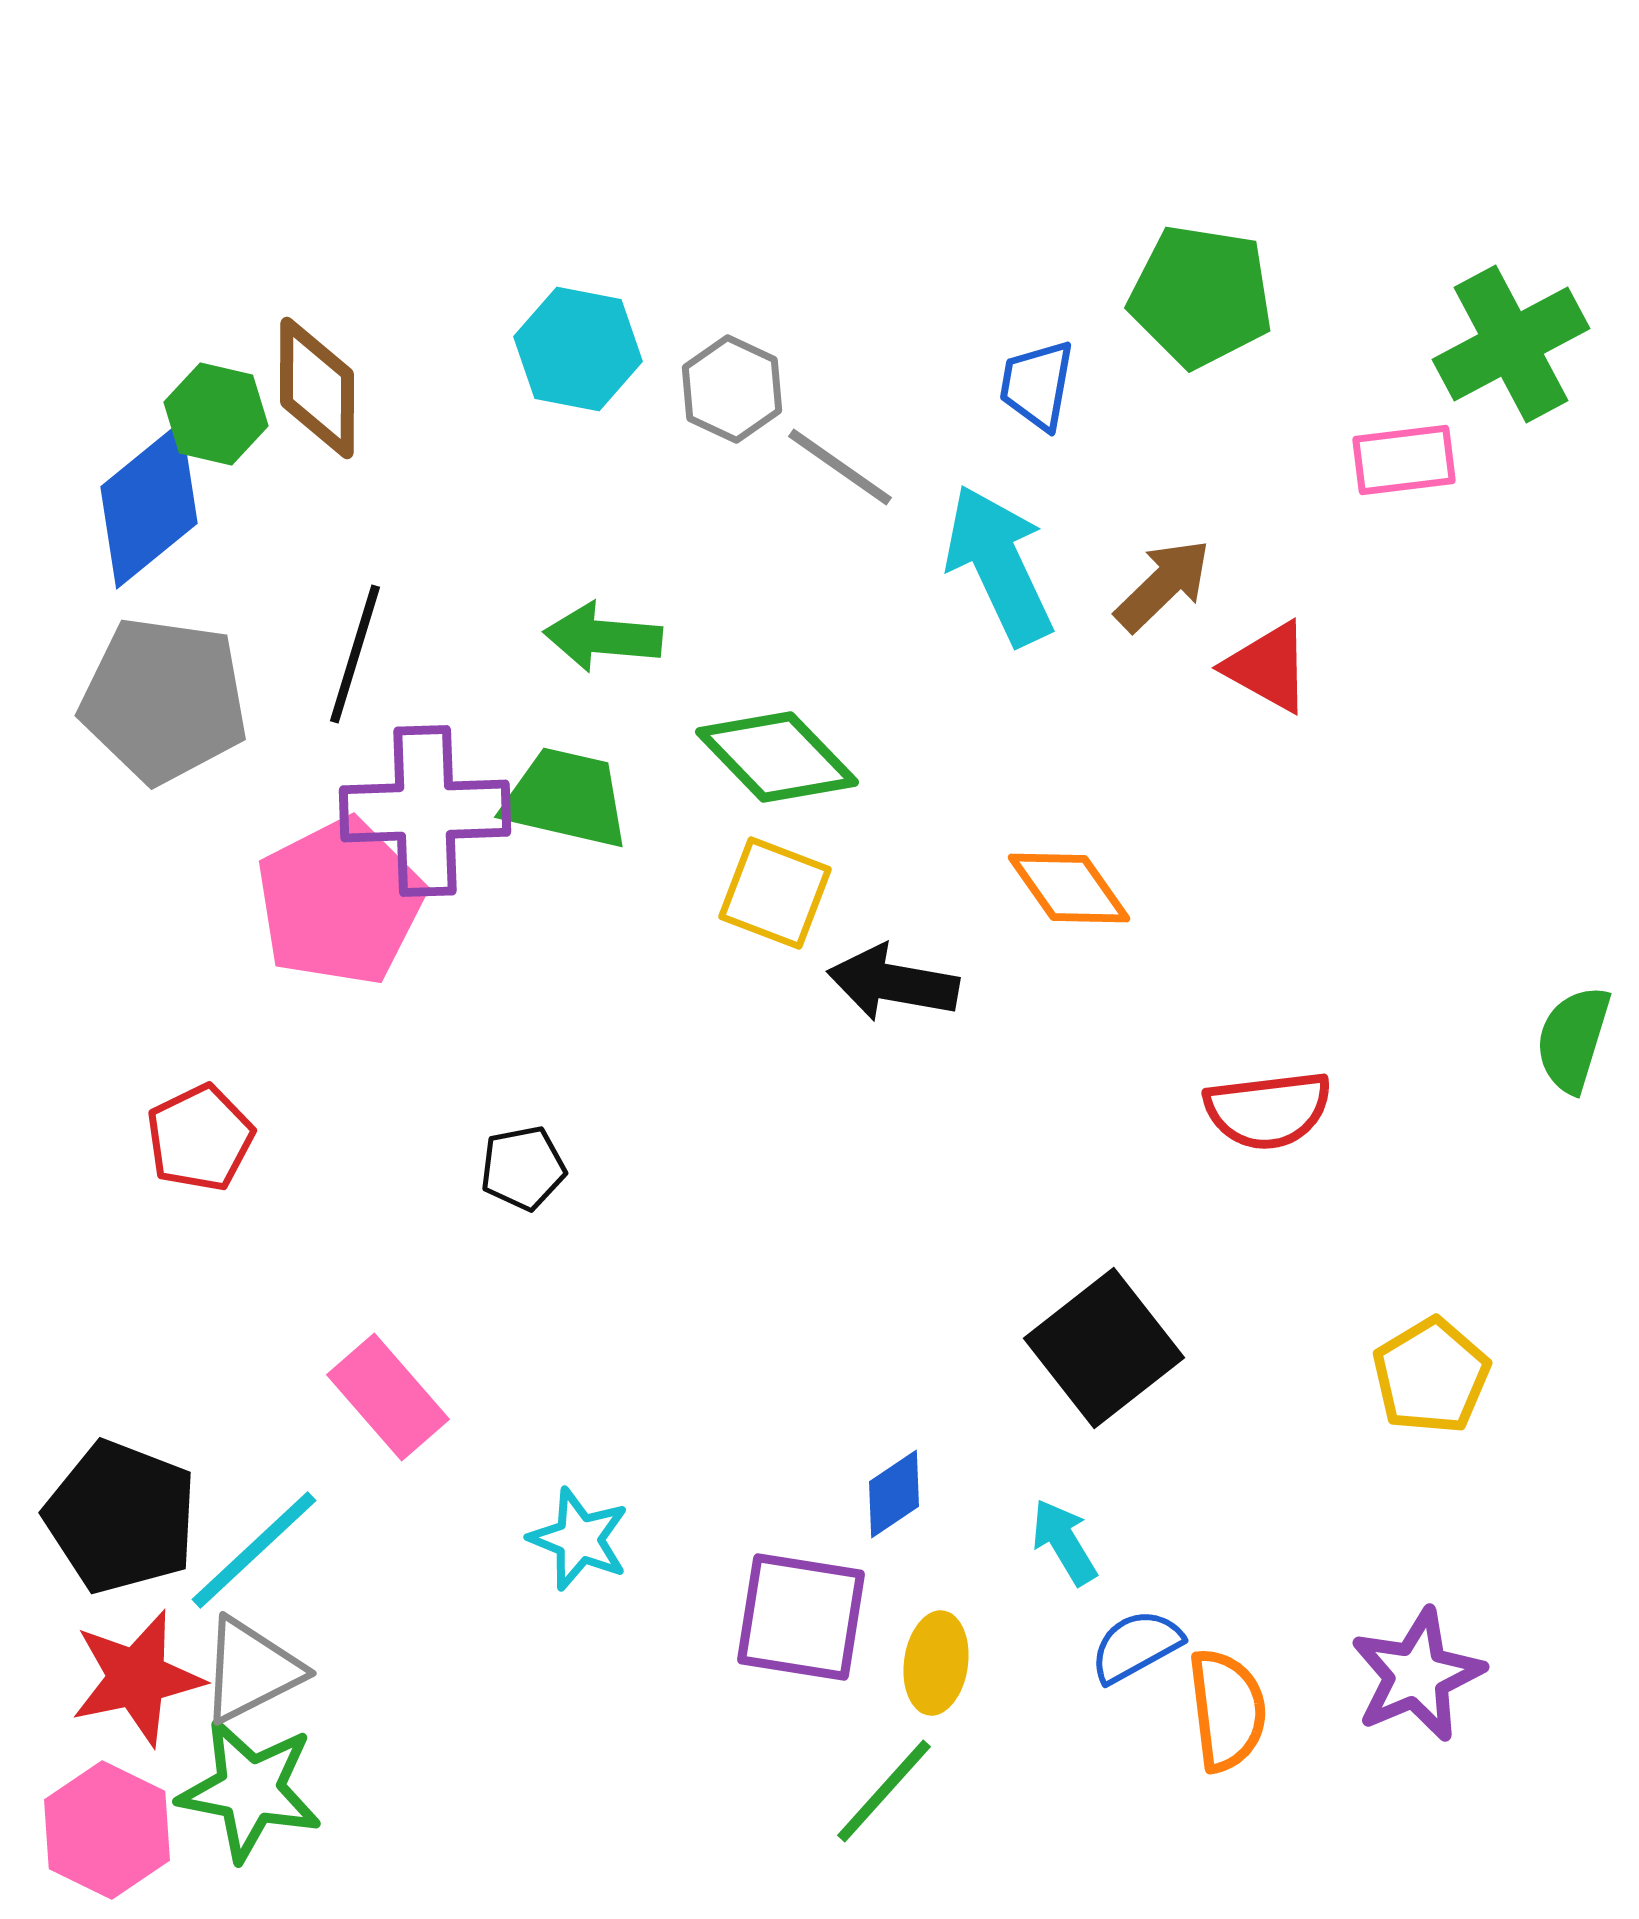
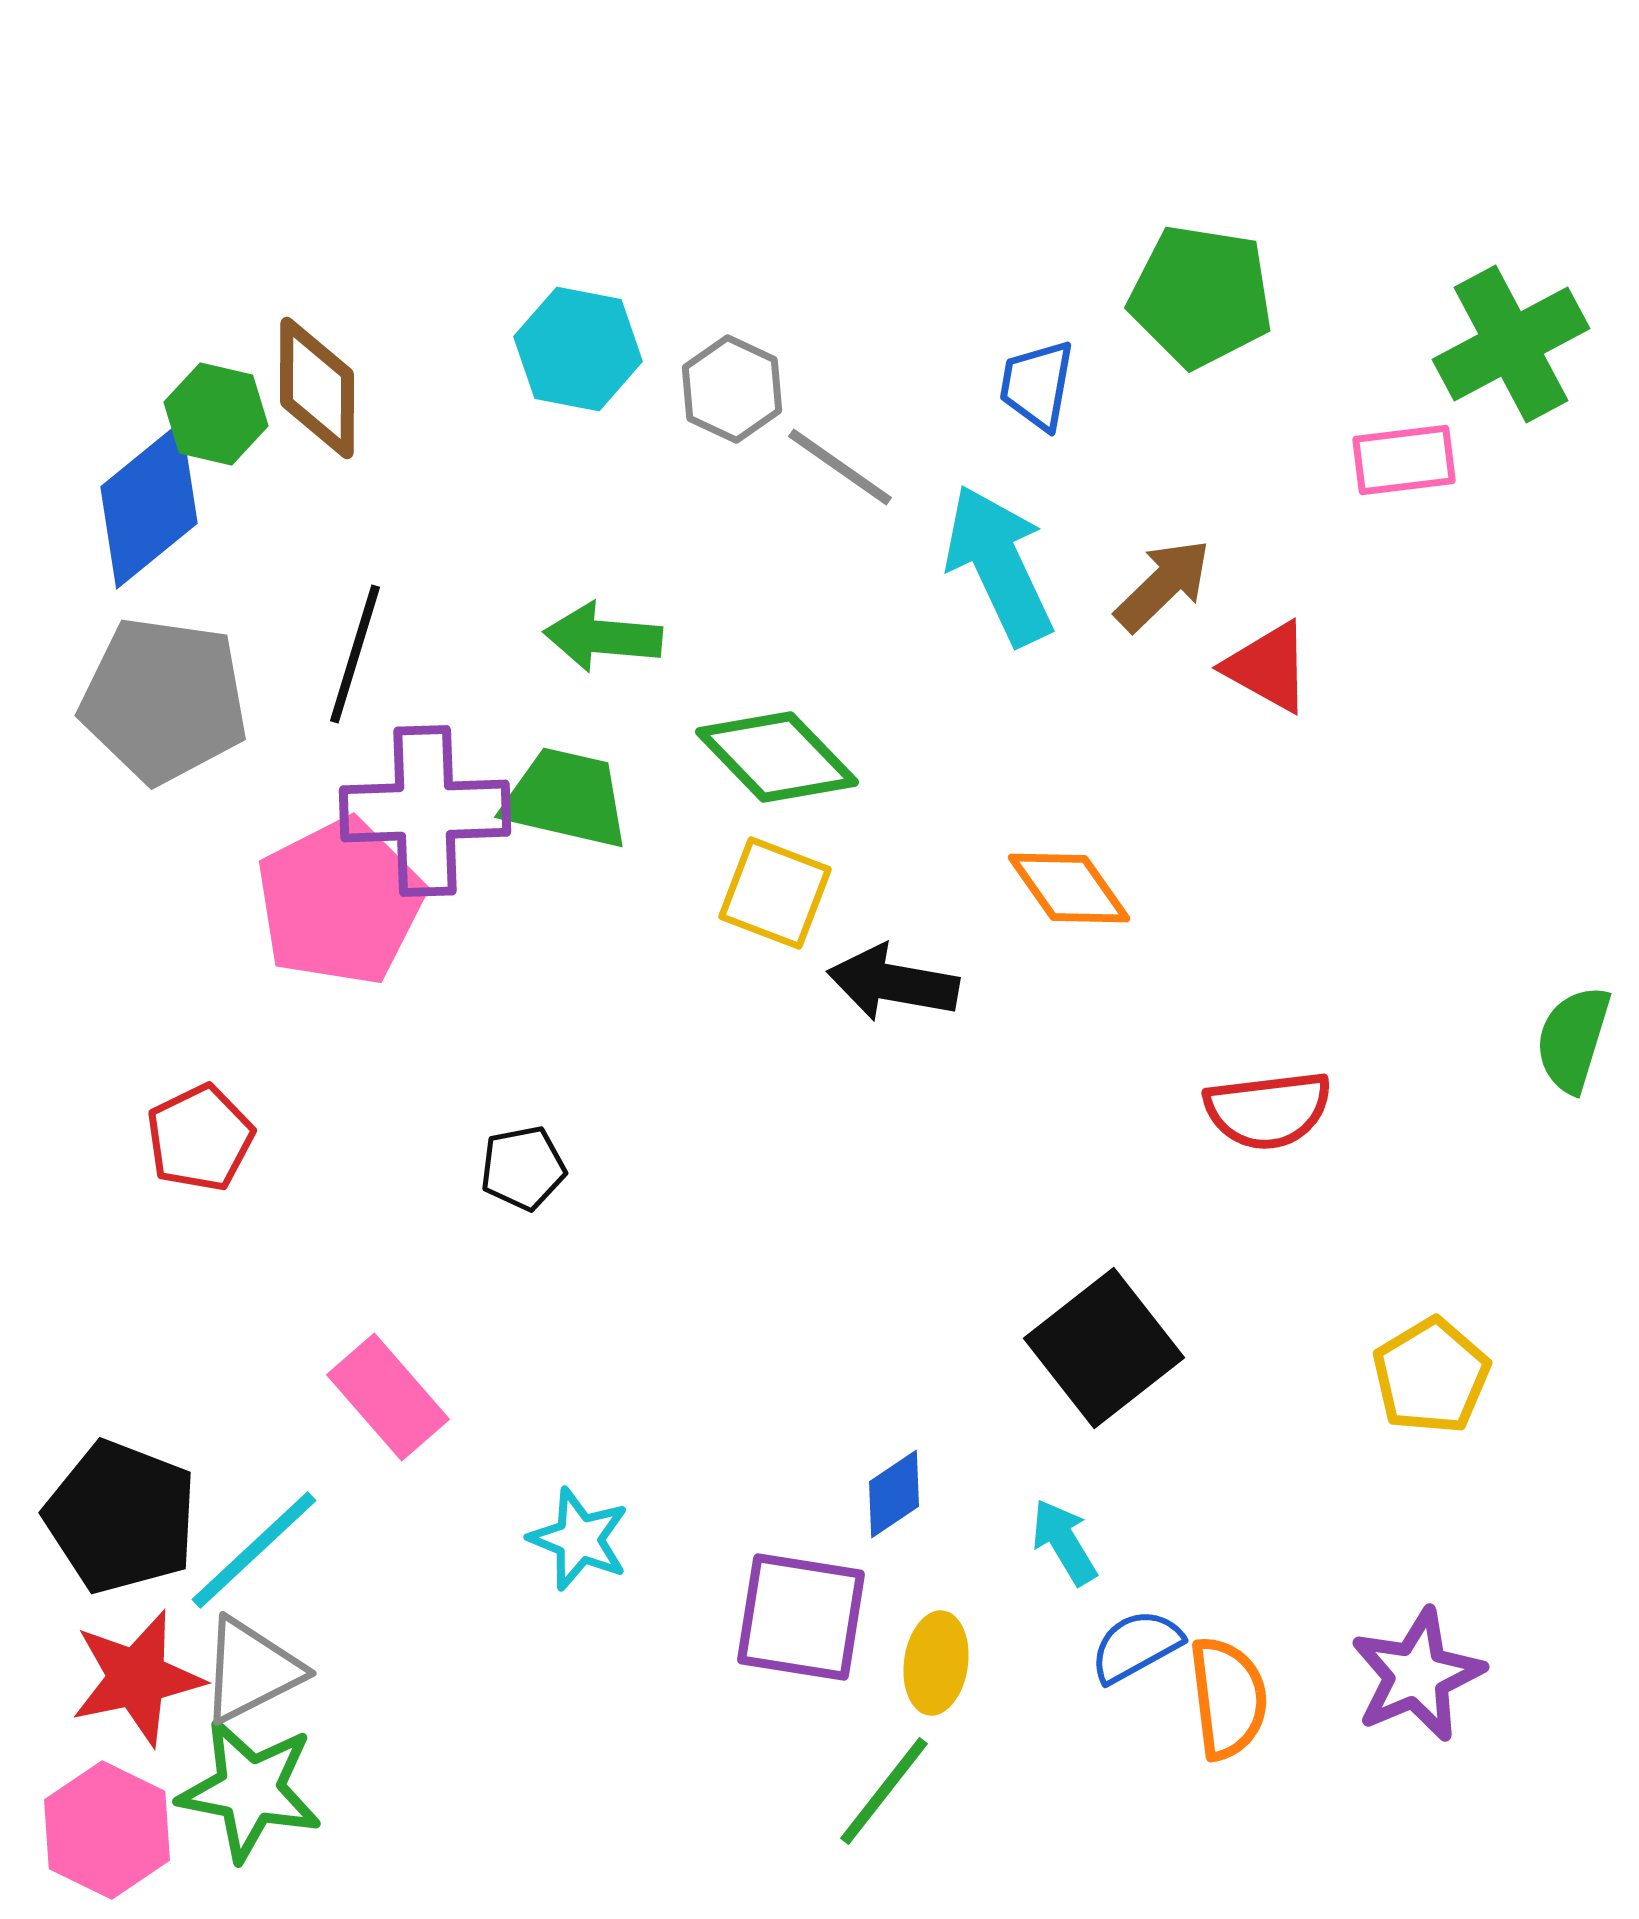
orange semicircle at (1227, 1710): moved 1 px right, 12 px up
green line at (884, 1791): rotated 4 degrees counterclockwise
